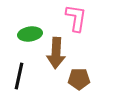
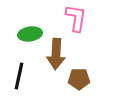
brown arrow: moved 1 px down
